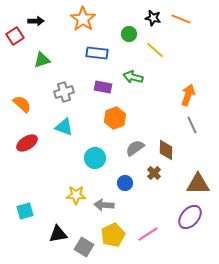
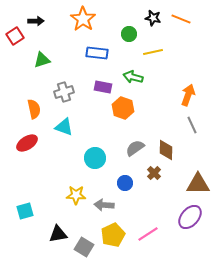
yellow line: moved 2 px left, 2 px down; rotated 54 degrees counterclockwise
orange semicircle: moved 12 px right, 5 px down; rotated 36 degrees clockwise
orange hexagon: moved 8 px right, 10 px up; rotated 20 degrees counterclockwise
